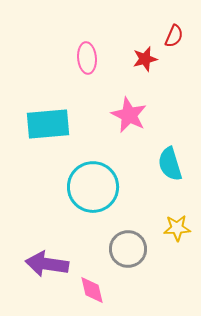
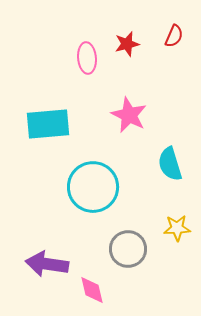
red star: moved 18 px left, 15 px up
